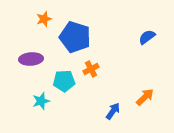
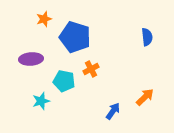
blue semicircle: rotated 120 degrees clockwise
cyan pentagon: rotated 15 degrees clockwise
